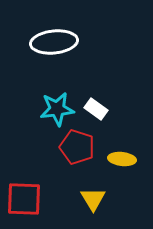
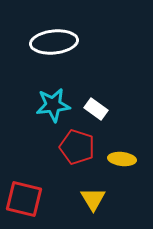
cyan star: moved 4 px left, 4 px up
red square: rotated 12 degrees clockwise
